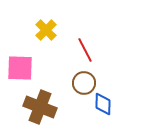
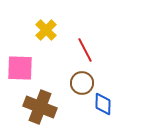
brown circle: moved 2 px left
